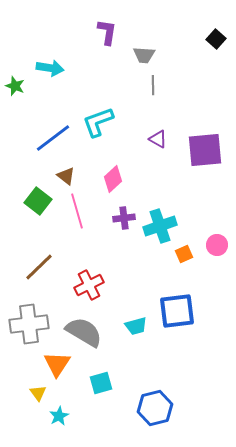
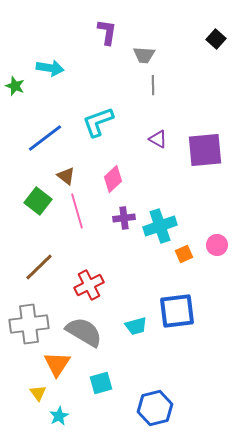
blue line: moved 8 px left
